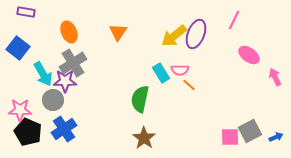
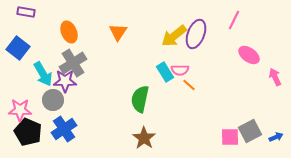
cyan rectangle: moved 4 px right, 1 px up
